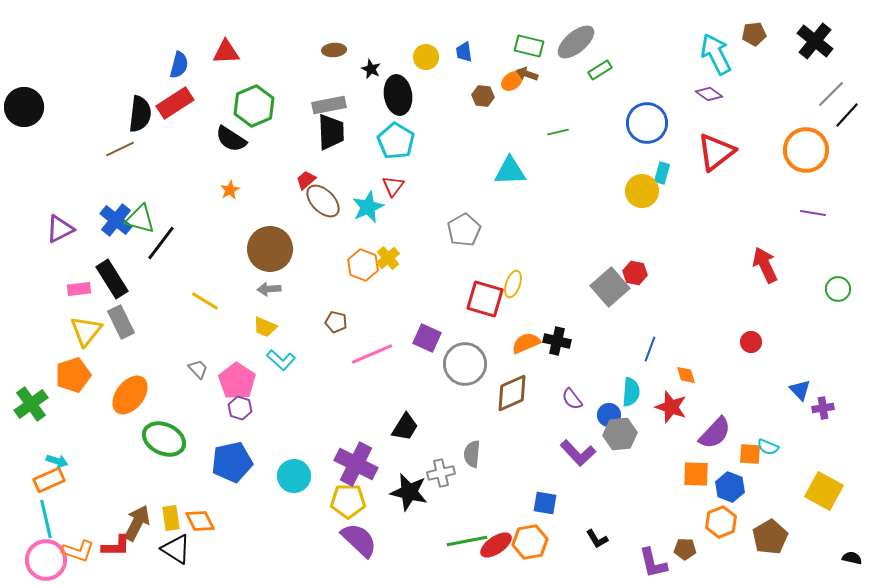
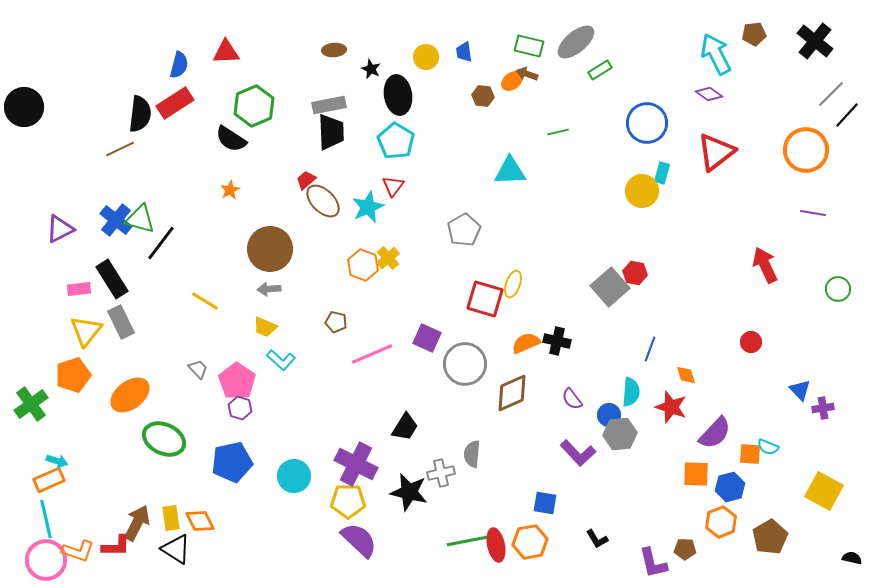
orange ellipse at (130, 395): rotated 15 degrees clockwise
blue hexagon at (730, 487): rotated 24 degrees clockwise
red ellipse at (496, 545): rotated 68 degrees counterclockwise
